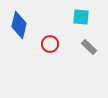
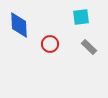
cyan square: rotated 12 degrees counterclockwise
blue diamond: rotated 16 degrees counterclockwise
